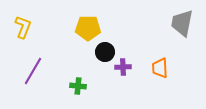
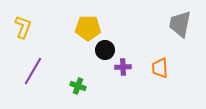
gray trapezoid: moved 2 px left, 1 px down
black circle: moved 2 px up
green cross: rotated 14 degrees clockwise
